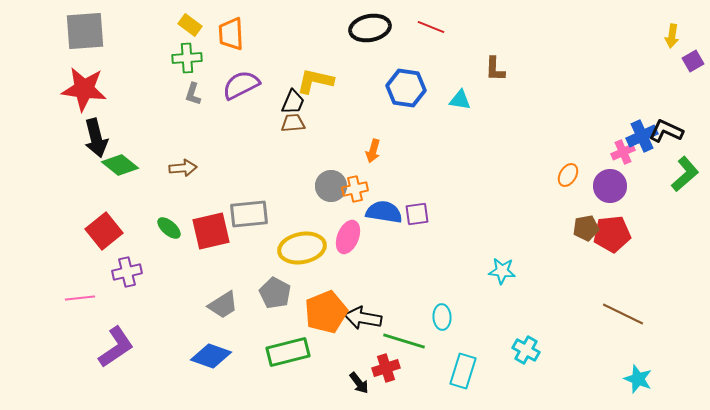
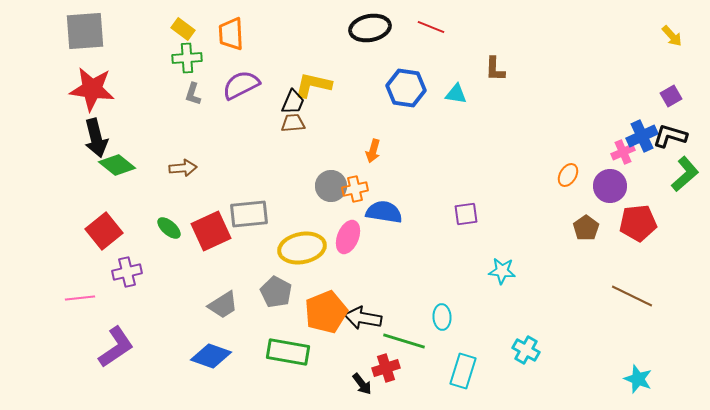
yellow rectangle at (190, 25): moved 7 px left, 4 px down
yellow arrow at (672, 36): rotated 50 degrees counterclockwise
purple square at (693, 61): moved 22 px left, 35 px down
yellow L-shape at (315, 81): moved 2 px left, 4 px down
red star at (84, 89): moved 8 px right
cyan triangle at (460, 100): moved 4 px left, 6 px up
black L-shape at (666, 131): moved 4 px right, 5 px down; rotated 8 degrees counterclockwise
green diamond at (120, 165): moved 3 px left
purple square at (417, 214): moved 49 px right
brown pentagon at (586, 228): rotated 25 degrees counterclockwise
red square at (211, 231): rotated 12 degrees counterclockwise
red pentagon at (612, 234): moved 26 px right, 11 px up
gray pentagon at (275, 293): moved 1 px right, 1 px up
brown line at (623, 314): moved 9 px right, 18 px up
green rectangle at (288, 352): rotated 24 degrees clockwise
black arrow at (359, 383): moved 3 px right, 1 px down
